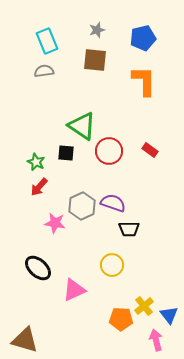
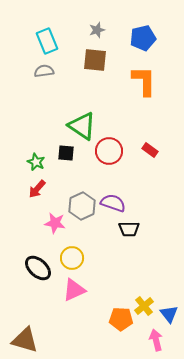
red arrow: moved 2 px left, 2 px down
yellow circle: moved 40 px left, 7 px up
blue triangle: moved 1 px up
